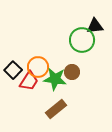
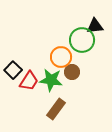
orange circle: moved 23 px right, 10 px up
green star: moved 4 px left, 1 px down
brown rectangle: rotated 15 degrees counterclockwise
